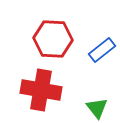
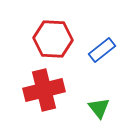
red cross: moved 3 px right; rotated 24 degrees counterclockwise
green triangle: moved 2 px right
